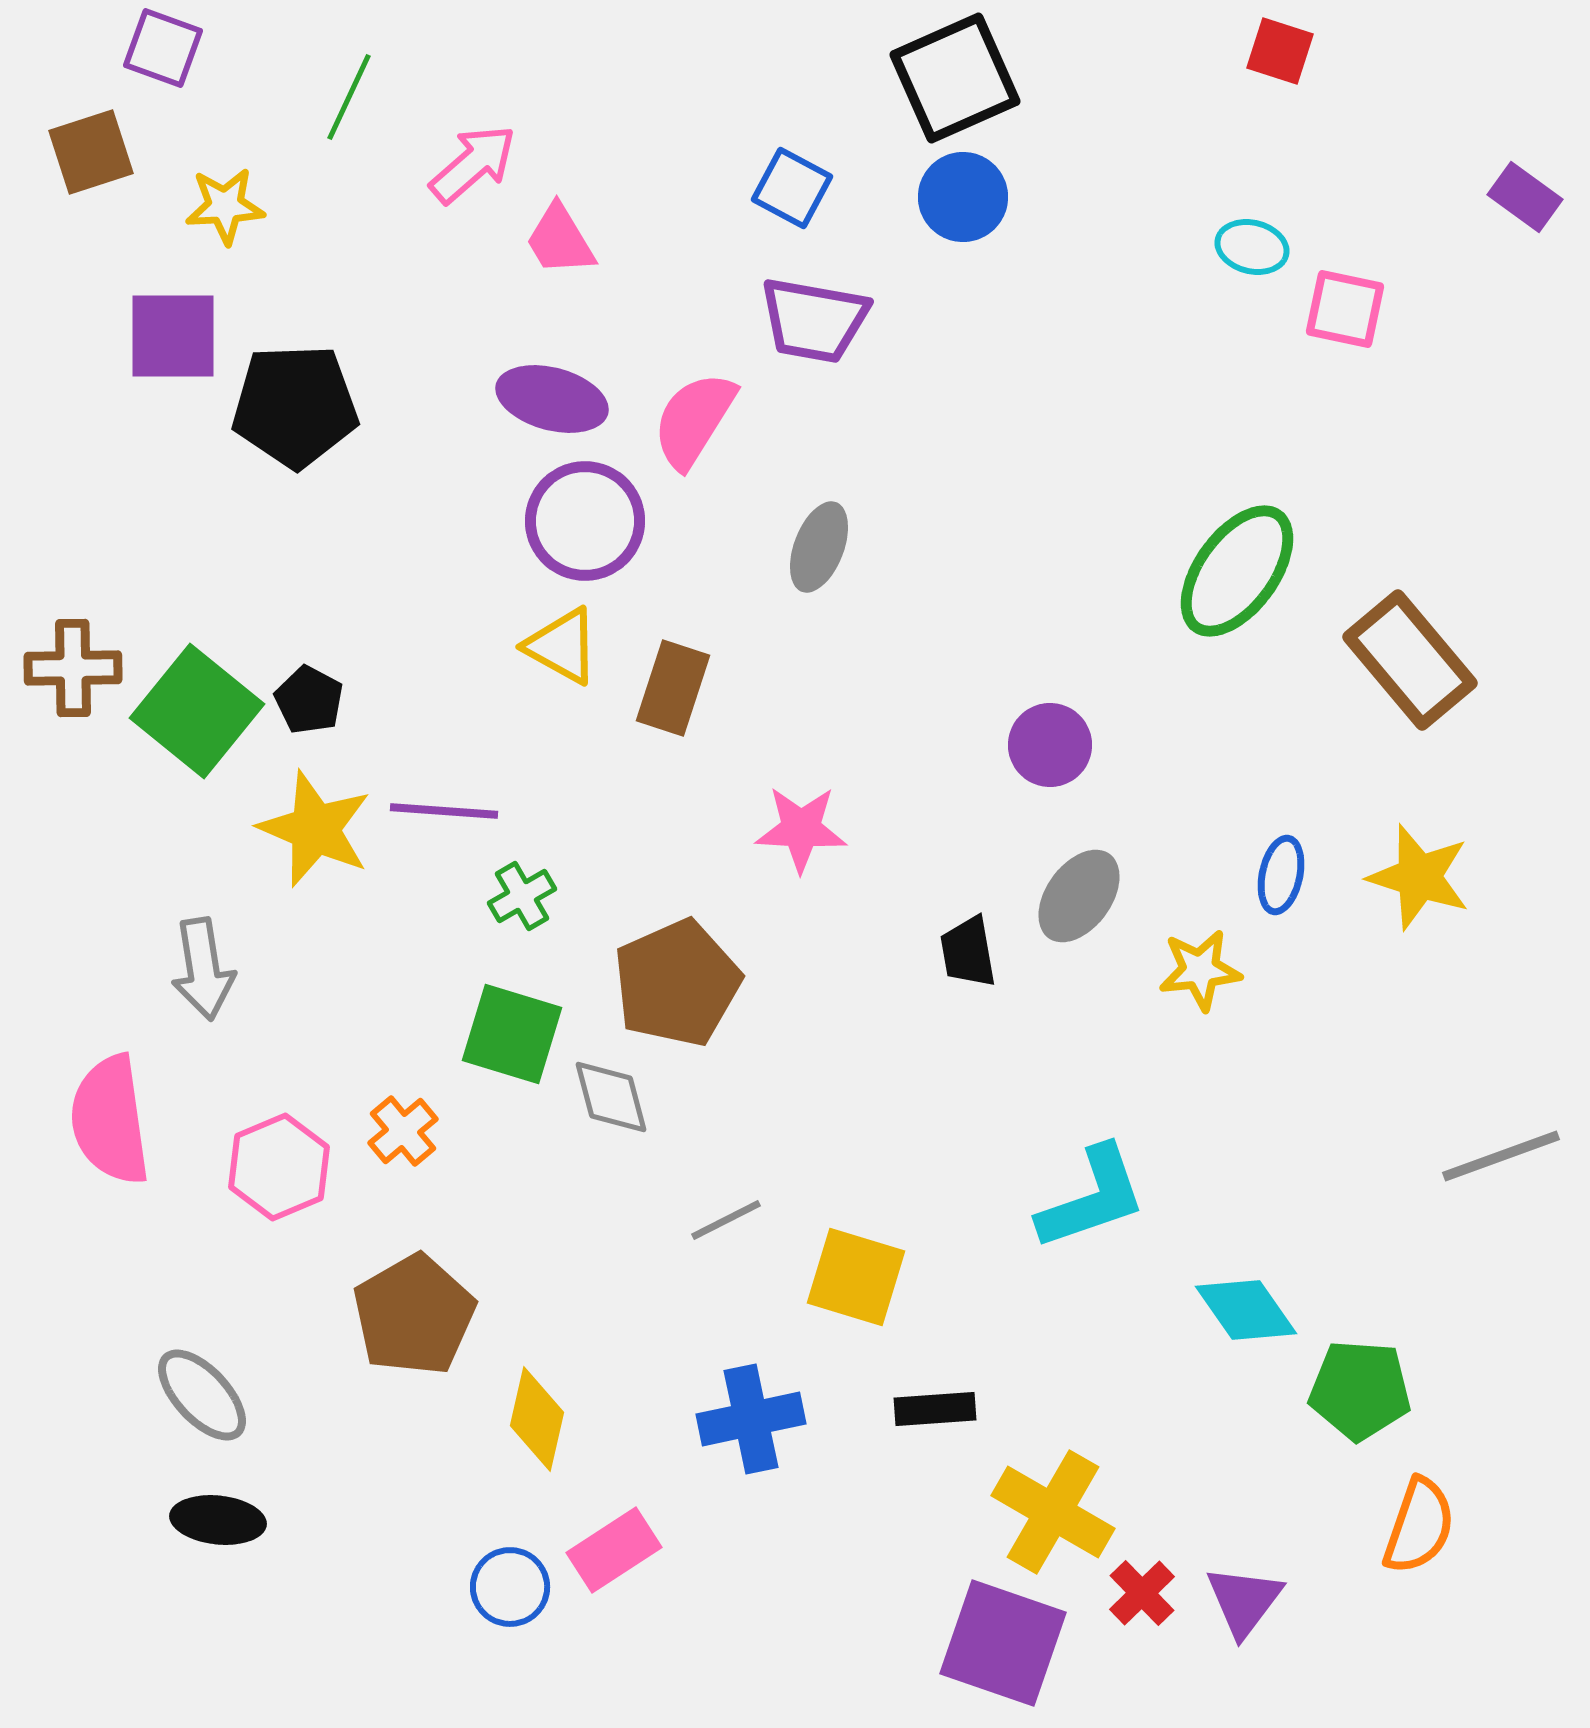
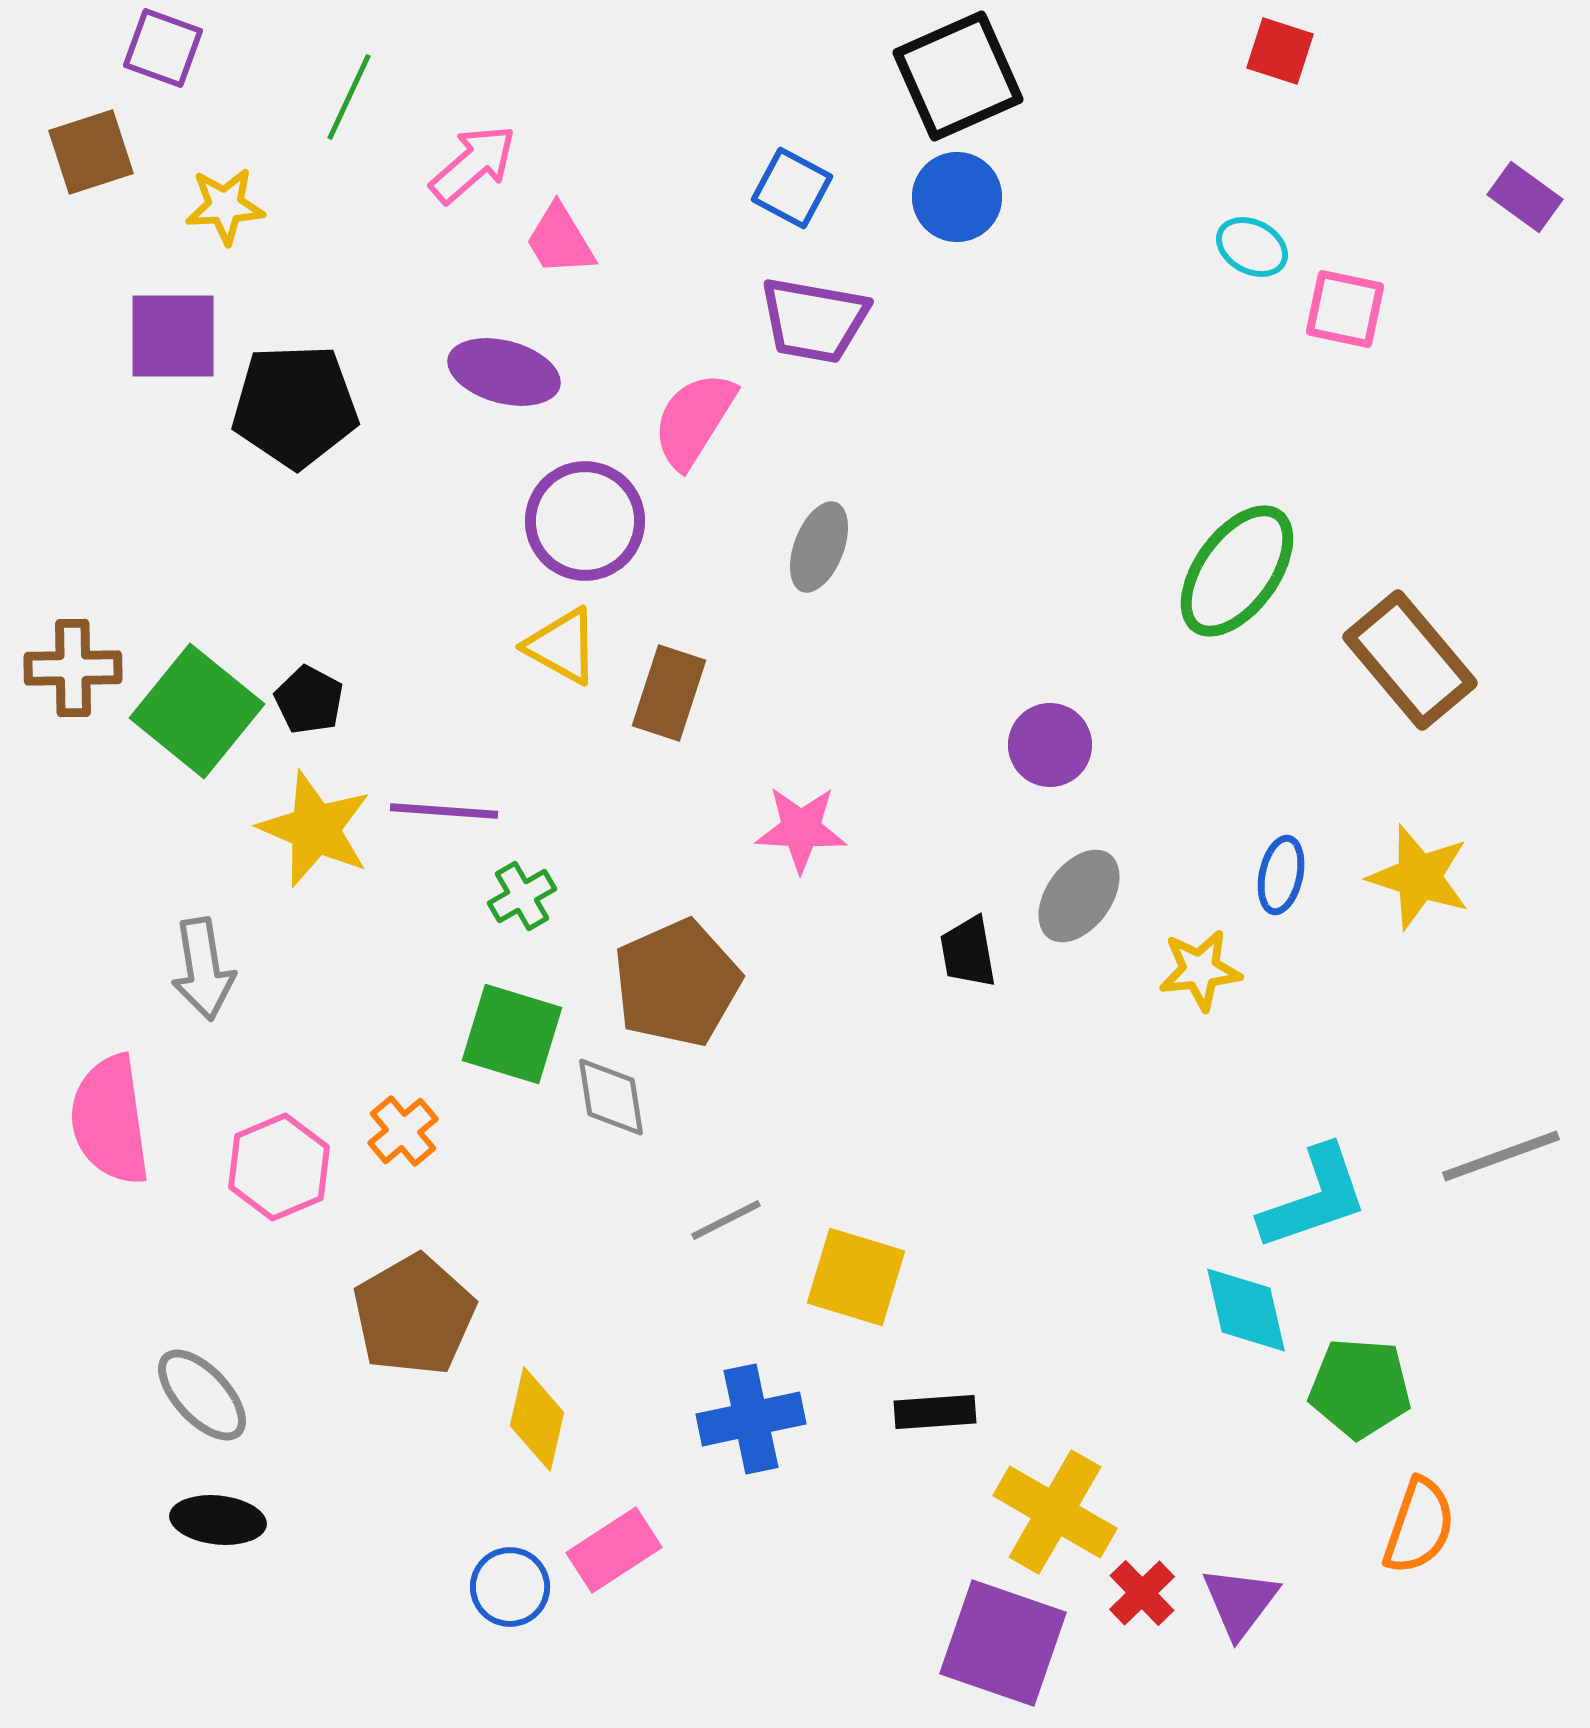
black square at (955, 78): moved 3 px right, 2 px up
blue circle at (963, 197): moved 6 px left
cyan ellipse at (1252, 247): rotated 14 degrees clockwise
purple ellipse at (552, 399): moved 48 px left, 27 px up
brown rectangle at (673, 688): moved 4 px left, 5 px down
gray diamond at (611, 1097): rotated 6 degrees clockwise
cyan L-shape at (1092, 1198): moved 222 px right
cyan diamond at (1246, 1310): rotated 22 degrees clockwise
green pentagon at (1360, 1390): moved 2 px up
black rectangle at (935, 1409): moved 3 px down
yellow cross at (1053, 1512): moved 2 px right
purple triangle at (1244, 1601): moved 4 px left, 1 px down
